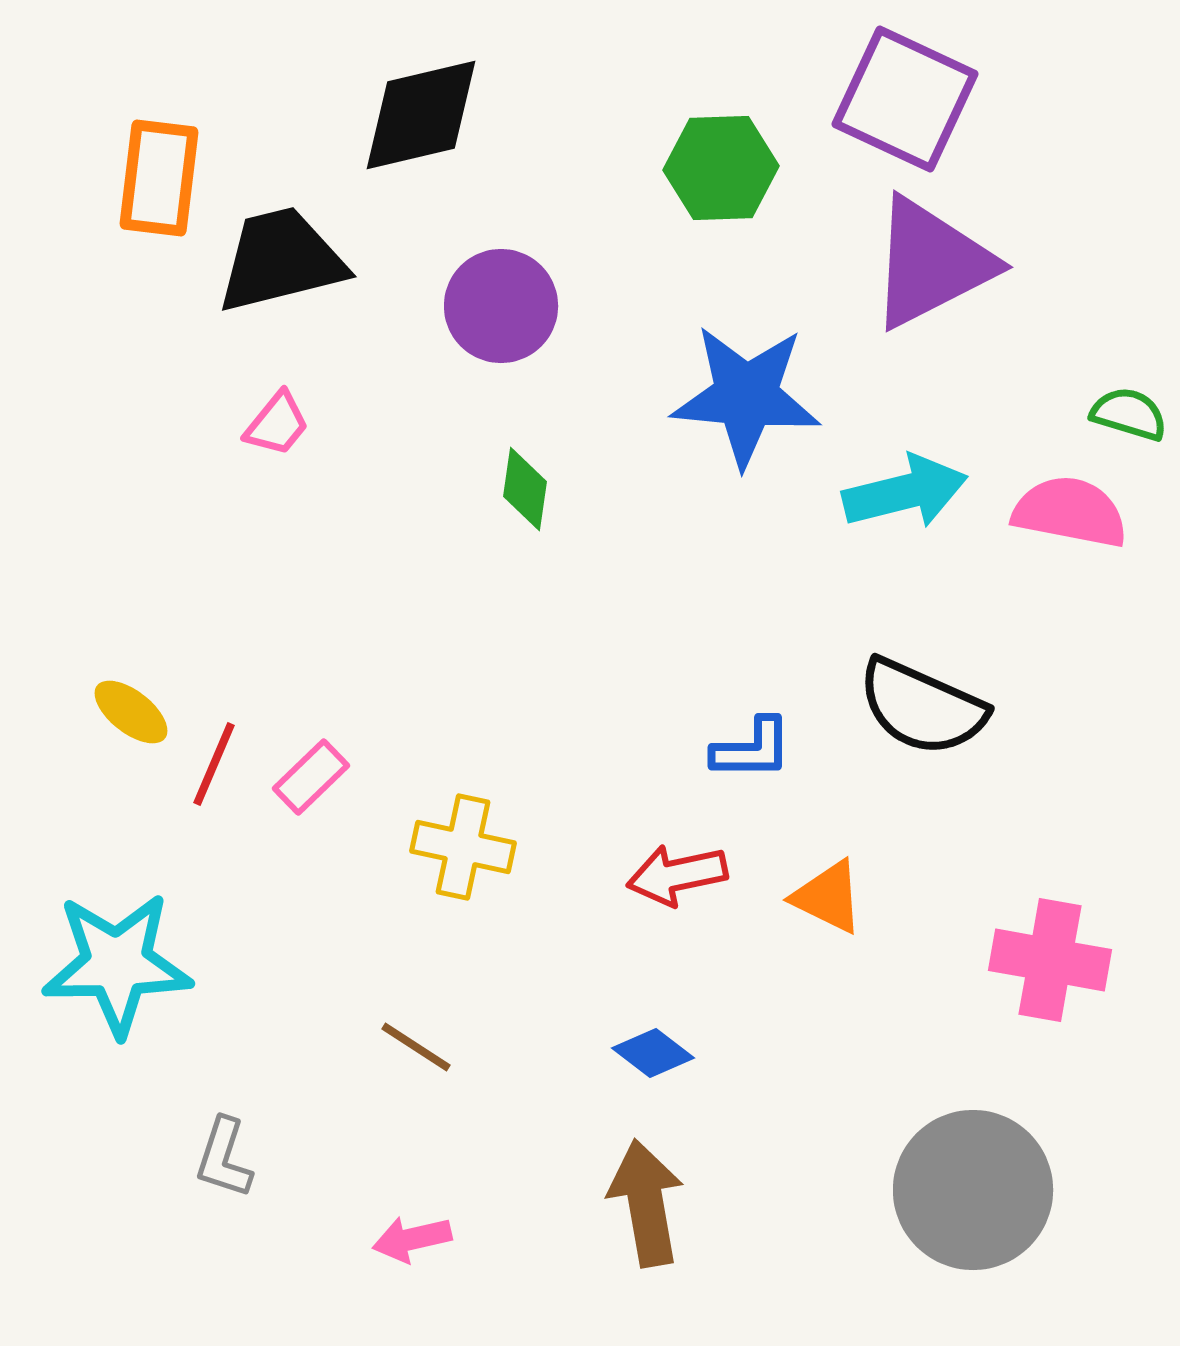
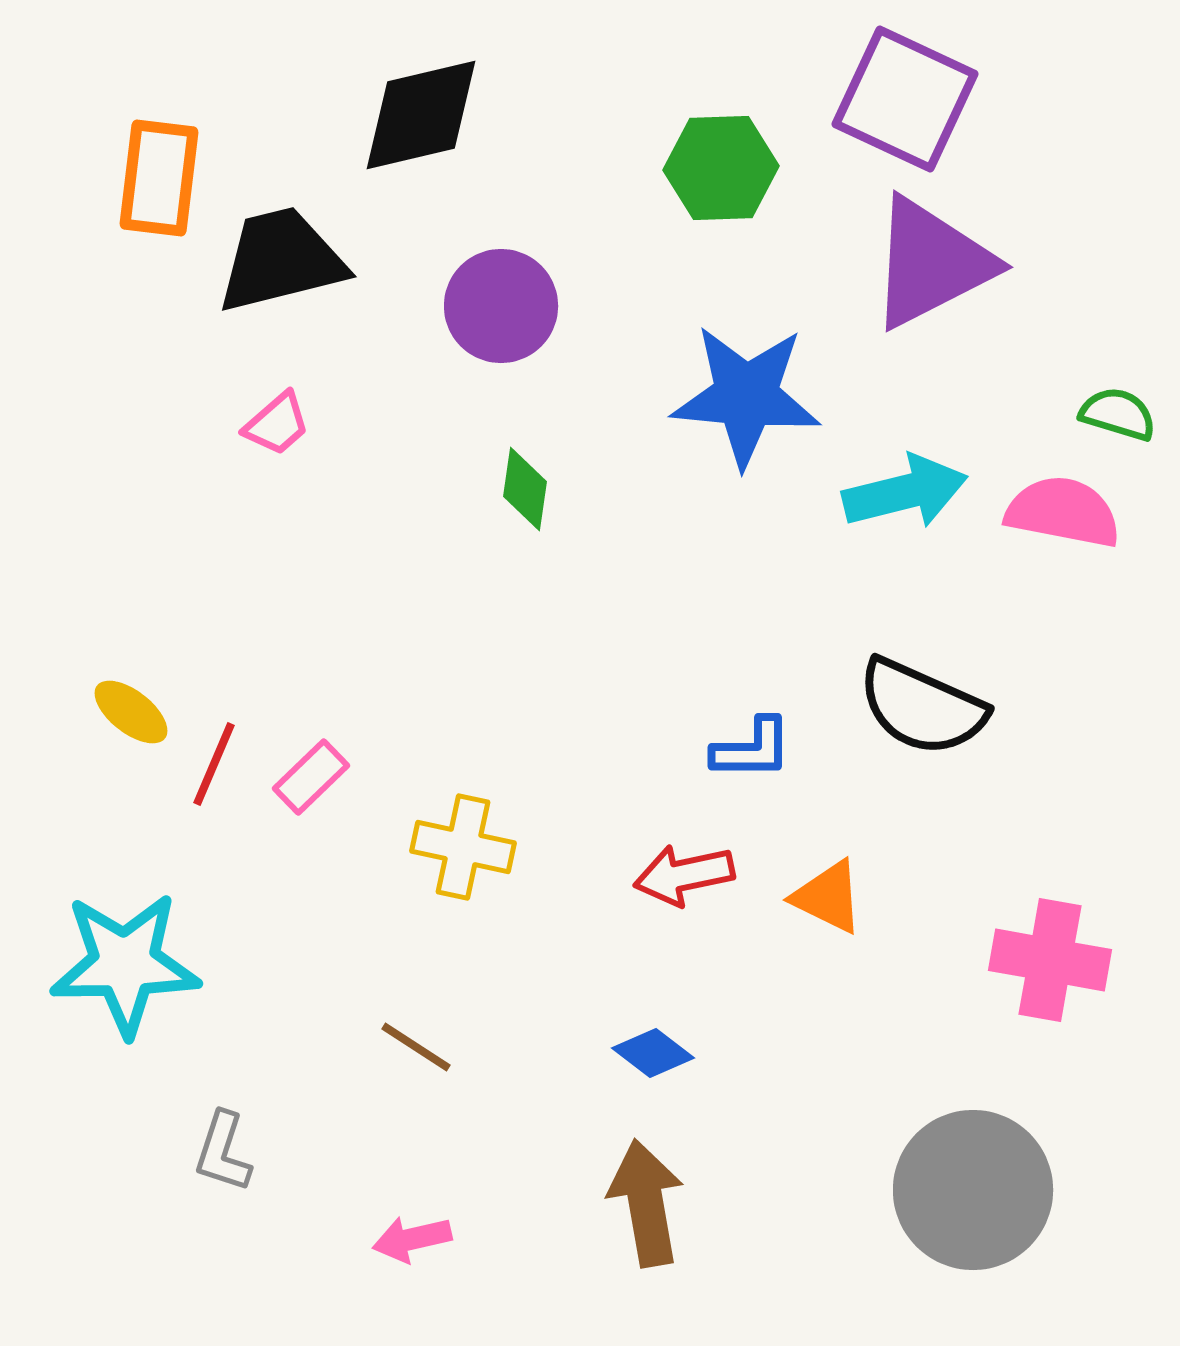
green semicircle: moved 11 px left
pink trapezoid: rotated 10 degrees clockwise
pink semicircle: moved 7 px left
red arrow: moved 7 px right
cyan star: moved 8 px right
gray L-shape: moved 1 px left, 6 px up
